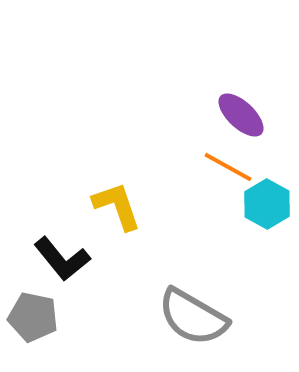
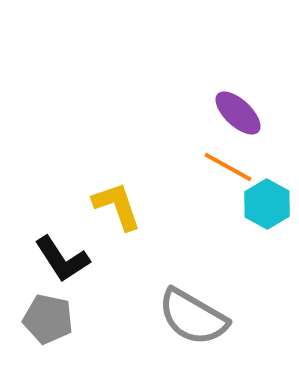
purple ellipse: moved 3 px left, 2 px up
black L-shape: rotated 6 degrees clockwise
gray pentagon: moved 15 px right, 2 px down
